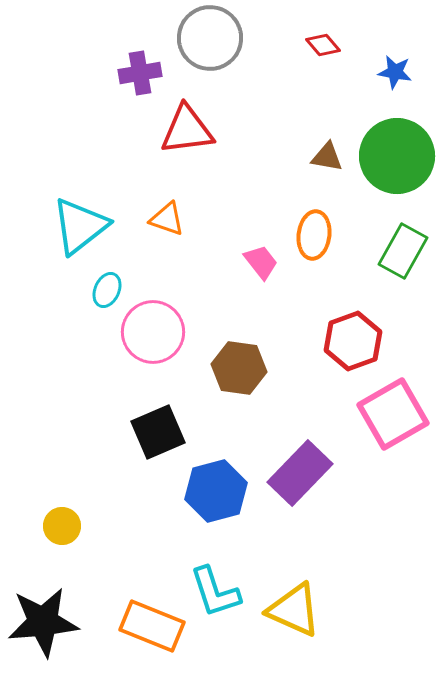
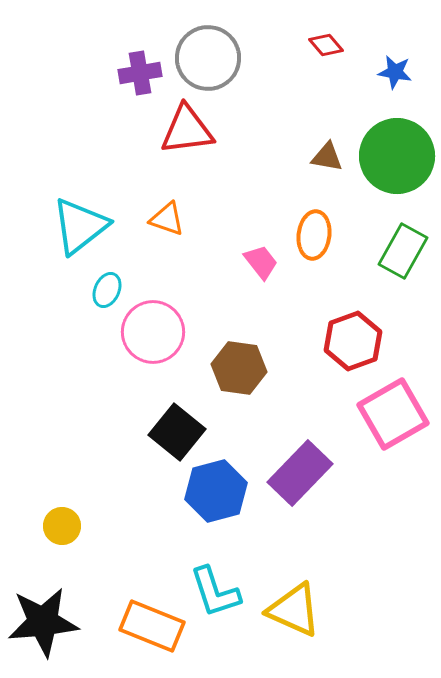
gray circle: moved 2 px left, 20 px down
red diamond: moved 3 px right
black square: moved 19 px right; rotated 28 degrees counterclockwise
